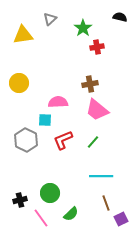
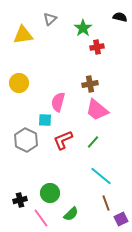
pink semicircle: rotated 72 degrees counterclockwise
cyan line: rotated 40 degrees clockwise
